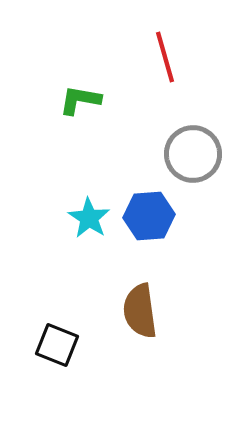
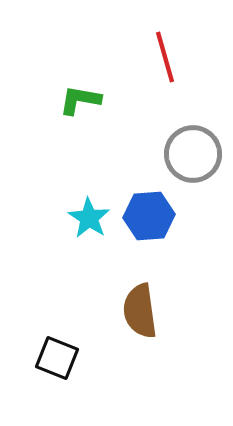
black square: moved 13 px down
